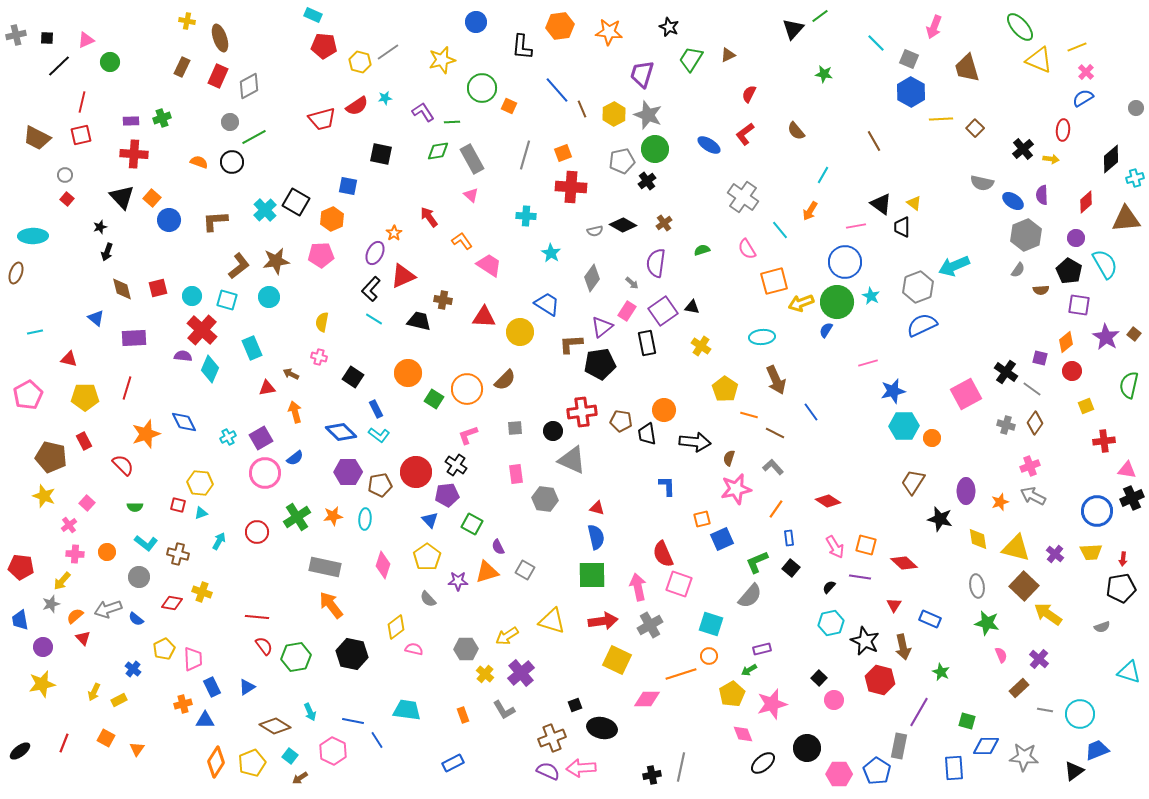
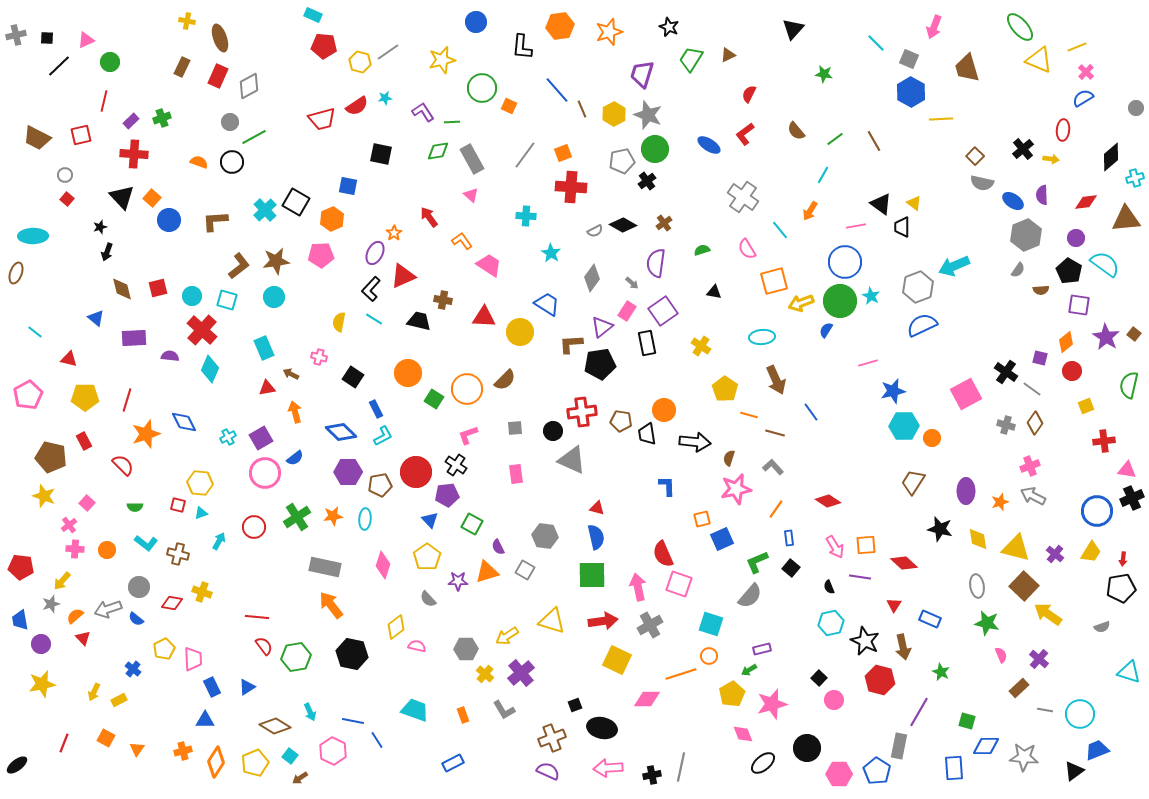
green line at (820, 16): moved 15 px right, 123 px down
orange star at (609, 32): rotated 24 degrees counterclockwise
red line at (82, 102): moved 22 px right, 1 px up
purple rectangle at (131, 121): rotated 42 degrees counterclockwise
brown square at (975, 128): moved 28 px down
gray line at (525, 155): rotated 20 degrees clockwise
black diamond at (1111, 159): moved 2 px up
red diamond at (1086, 202): rotated 35 degrees clockwise
gray semicircle at (595, 231): rotated 14 degrees counterclockwise
cyan semicircle at (1105, 264): rotated 24 degrees counterclockwise
cyan circle at (269, 297): moved 5 px right
green circle at (837, 302): moved 3 px right, 1 px up
black triangle at (692, 307): moved 22 px right, 15 px up
yellow semicircle at (322, 322): moved 17 px right
cyan line at (35, 332): rotated 49 degrees clockwise
cyan rectangle at (252, 348): moved 12 px right
purple semicircle at (183, 356): moved 13 px left
red line at (127, 388): moved 12 px down
brown line at (775, 433): rotated 12 degrees counterclockwise
cyan L-shape at (379, 435): moved 4 px right, 1 px down; rotated 65 degrees counterclockwise
gray hexagon at (545, 499): moved 37 px down
black star at (940, 519): moved 10 px down
red circle at (257, 532): moved 3 px left, 5 px up
orange square at (866, 545): rotated 20 degrees counterclockwise
orange circle at (107, 552): moved 2 px up
yellow trapezoid at (1091, 552): rotated 55 degrees counterclockwise
pink cross at (75, 554): moved 5 px up
gray circle at (139, 577): moved 10 px down
black semicircle at (829, 587): rotated 64 degrees counterclockwise
purple circle at (43, 647): moved 2 px left, 3 px up
pink semicircle at (414, 649): moved 3 px right, 3 px up
orange cross at (183, 704): moved 47 px down
cyan trapezoid at (407, 710): moved 8 px right; rotated 12 degrees clockwise
black ellipse at (20, 751): moved 3 px left, 14 px down
yellow pentagon at (252, 763): moved 3 px right
pink arrow at (581, 768): moved 27 px right
